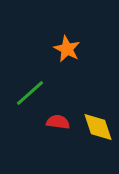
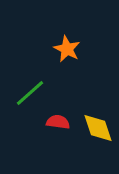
yellow diamond: moved 1 px down
